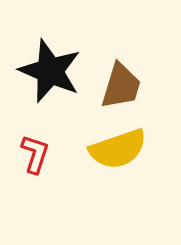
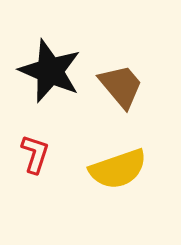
brown trapezoid: rotated 57 degrees counterclockwise
yellow semicircle: moved 20 px down
